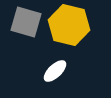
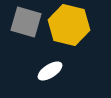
white ellipse: moved 5 px left; rotated 10 degrees clockwise
